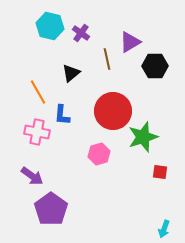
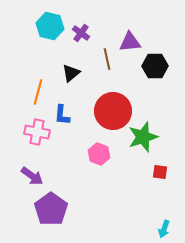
purple triangle: rotated 25 degrees clockwise
orange line: rotated 45 degrees clockwise
pink hexagon: rotated 25 degrees counterclockwise
